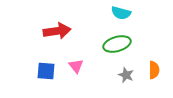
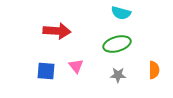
red arrow: rotated 12 degrees clockwise
gray star: moved 8 px left; rotated 21 degrees counterclockwise
